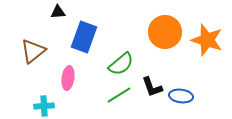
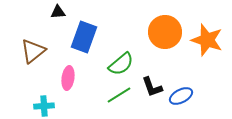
blue ellipse: rotated 35 degrees counterclockwise
